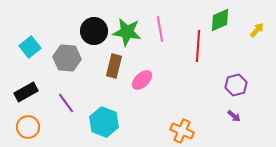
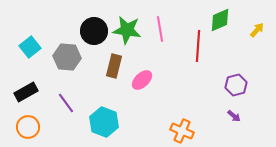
green star: moved 2 px up
gray hexagon: moved 1 px up
